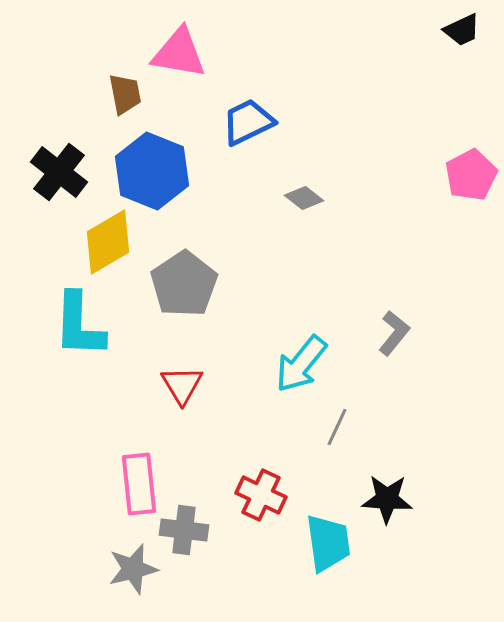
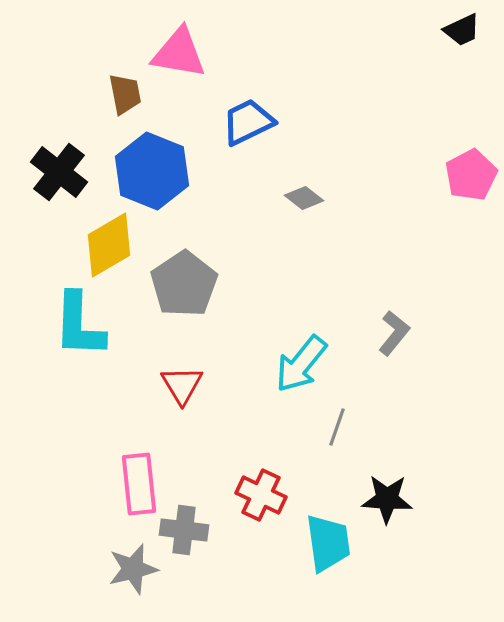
yellow diamond: moved 1 px right, 3 px down
gray line: rotated 6 degrees counterclockwise
